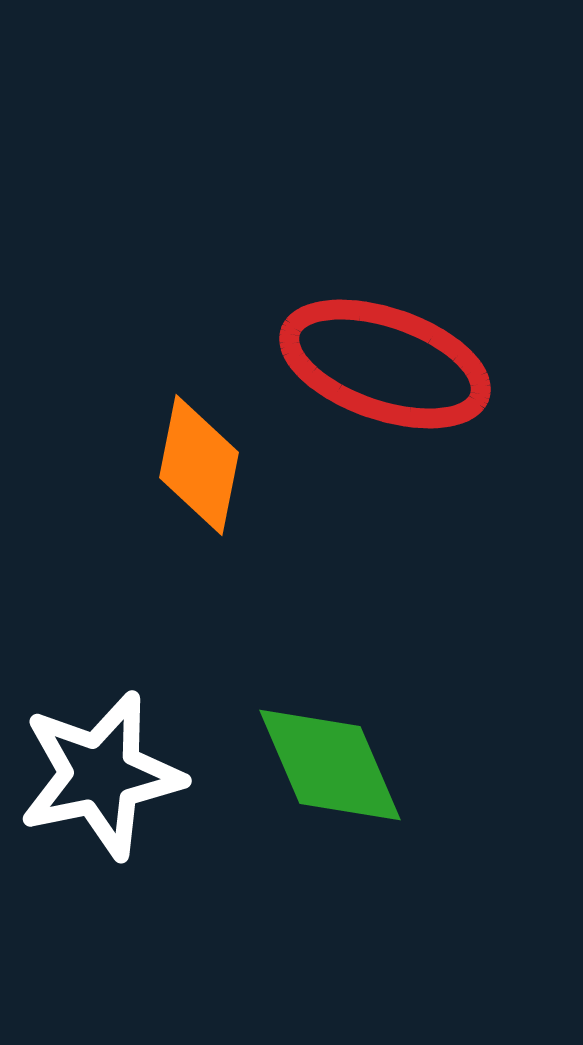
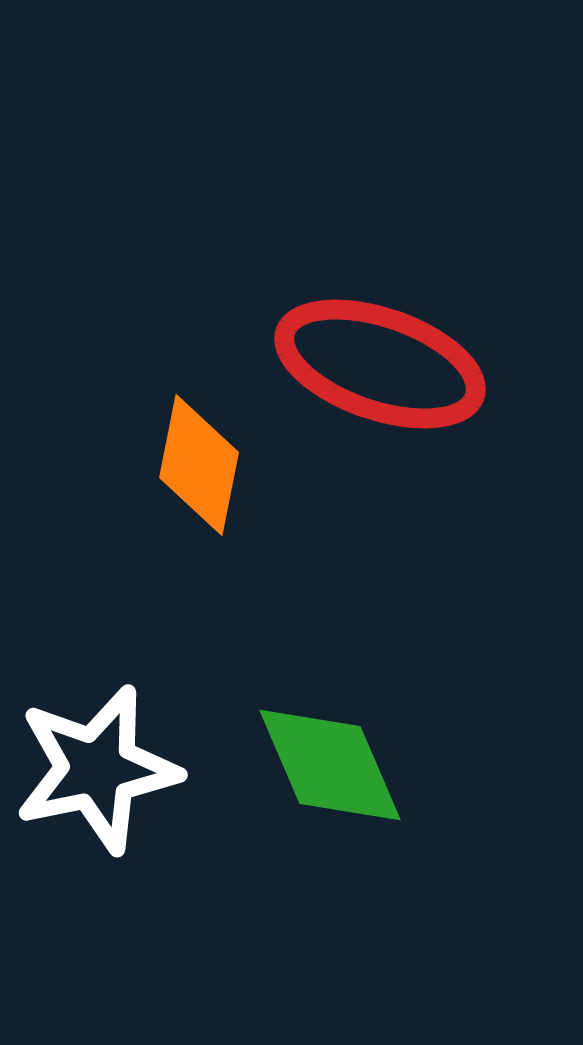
red ellipse: moved 5 px left
white star: moved 4 px left, 6 px up
